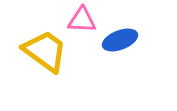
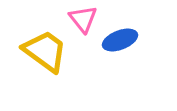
pink triangle: moved 1 px right, 1 px up; rotated 48 degrees clockwise
